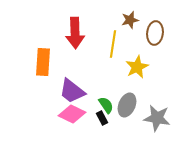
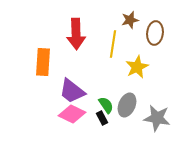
red arrow: moved 1 px right, 1 px down
